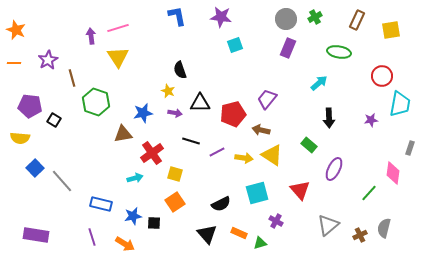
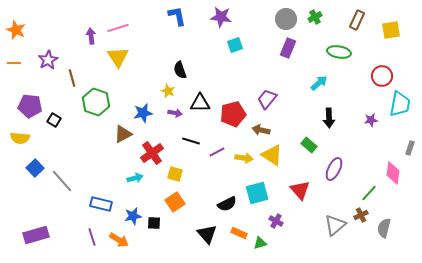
brown triangle at (123, 134): rotated 18 degrees counterclockwise
black semicircle at (221, 204): moved 6 px right
gray triangle at (328, 225): moved 7 px right
purple rectangle at (36, 235): rotated 25 degrees counterclockwise
brown cross at (360, 235): moved 1 px right, 20 px up
orange arrow at (125, 244): moved 6 px left, 4 px up
